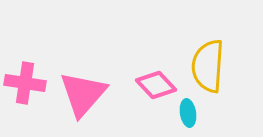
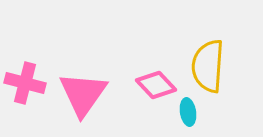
pink cross: rotated 6 degrees clockwise
pink triangle: rotated 6 degrees counterclockwise
cyan ellipse: moved 1 px up
